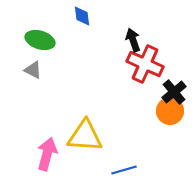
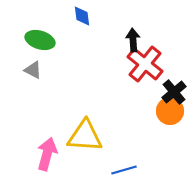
black arrow: rotated 15 degrees clockwise
red cross: rotated 15 degrees clockwise
